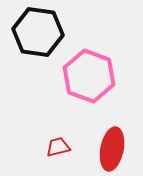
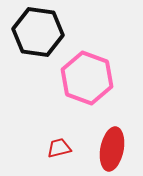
pink hexagon: moved 2 px left, 2 px down
red trapezoid: moved 1 px right, 1 px down
